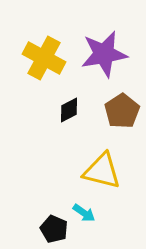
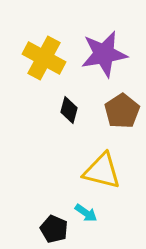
black diamond: rotated 48 degrees counterclockwise
cyan arrow: moved 2 px right
